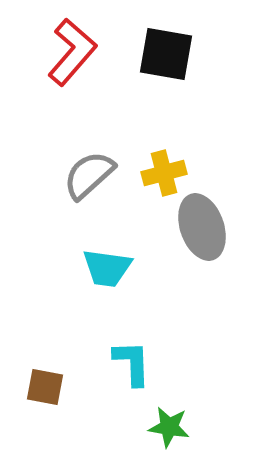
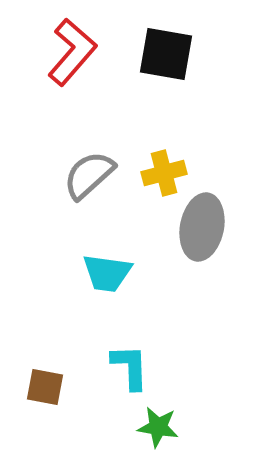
gray ellipse: rotated 30 degrees clockwise
cyan trapezoid: moved 5 px down
cyan L-shape: moved 2 px left, 4 px down
green star: moved 11 px left
